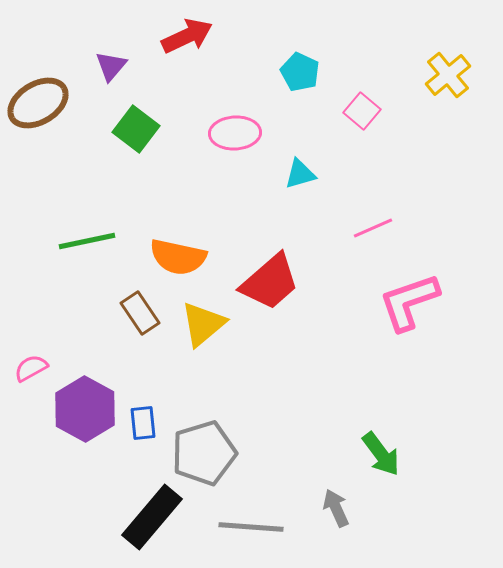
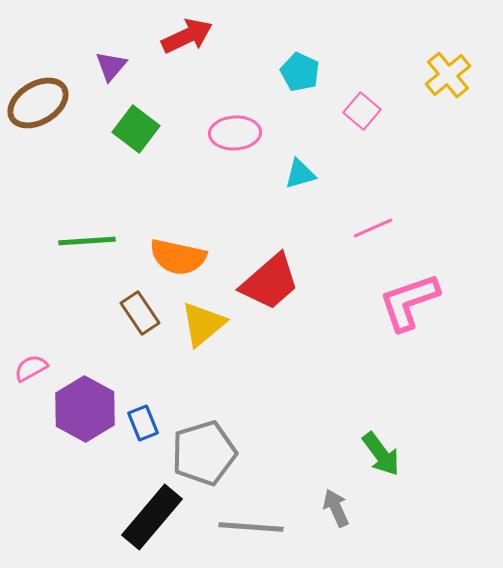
green line: rotated 8 degrees clockwise
blue rectangle: rotated 16 degrees counterclockwise
